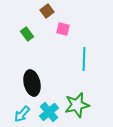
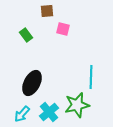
brown square: rotated 32 degrees clockwise
green rectangle: moved 1 px left, 1 px down
cyan line: moved 7 px right, 18 px down
black ellipse: rotated 40 degrees clockwise
